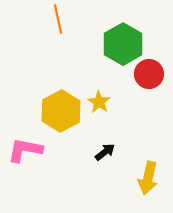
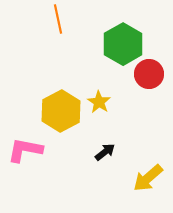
yellow arrow: rotated 36 degrees clockwise
